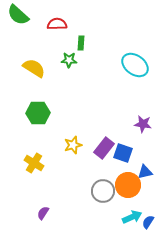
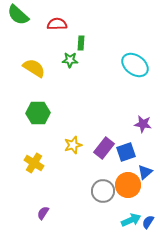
green star: moved 1 px right
blue square: moved 3 px right, 1 px up; rotated 36 degrees counterclockwise
blue triangle: rotated 28 degrees counterclockwise
cyan arrow: moved 1 px left, 3 px down
